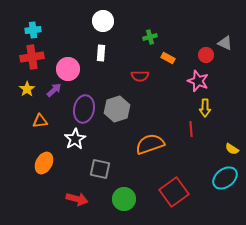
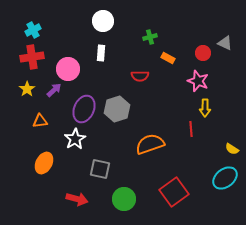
cyan cross: rotated 21 degrees counterclockwise
red circle: moved 3 px left, 2 px up
purple ellipse: rotated 12 degrees clockwise
